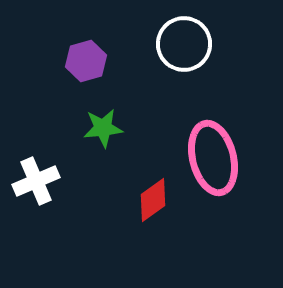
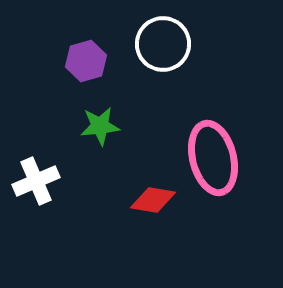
white circle: moved 21 px left
green star: moved 3 px left, 2 px up
red diamond: rotated 45 degrees clockwise
